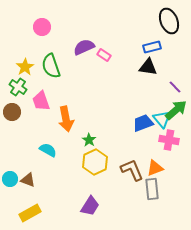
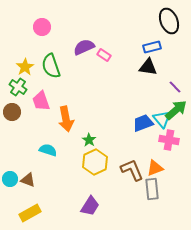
cyan semicircle: rotated 12 degrees counterclockwise
